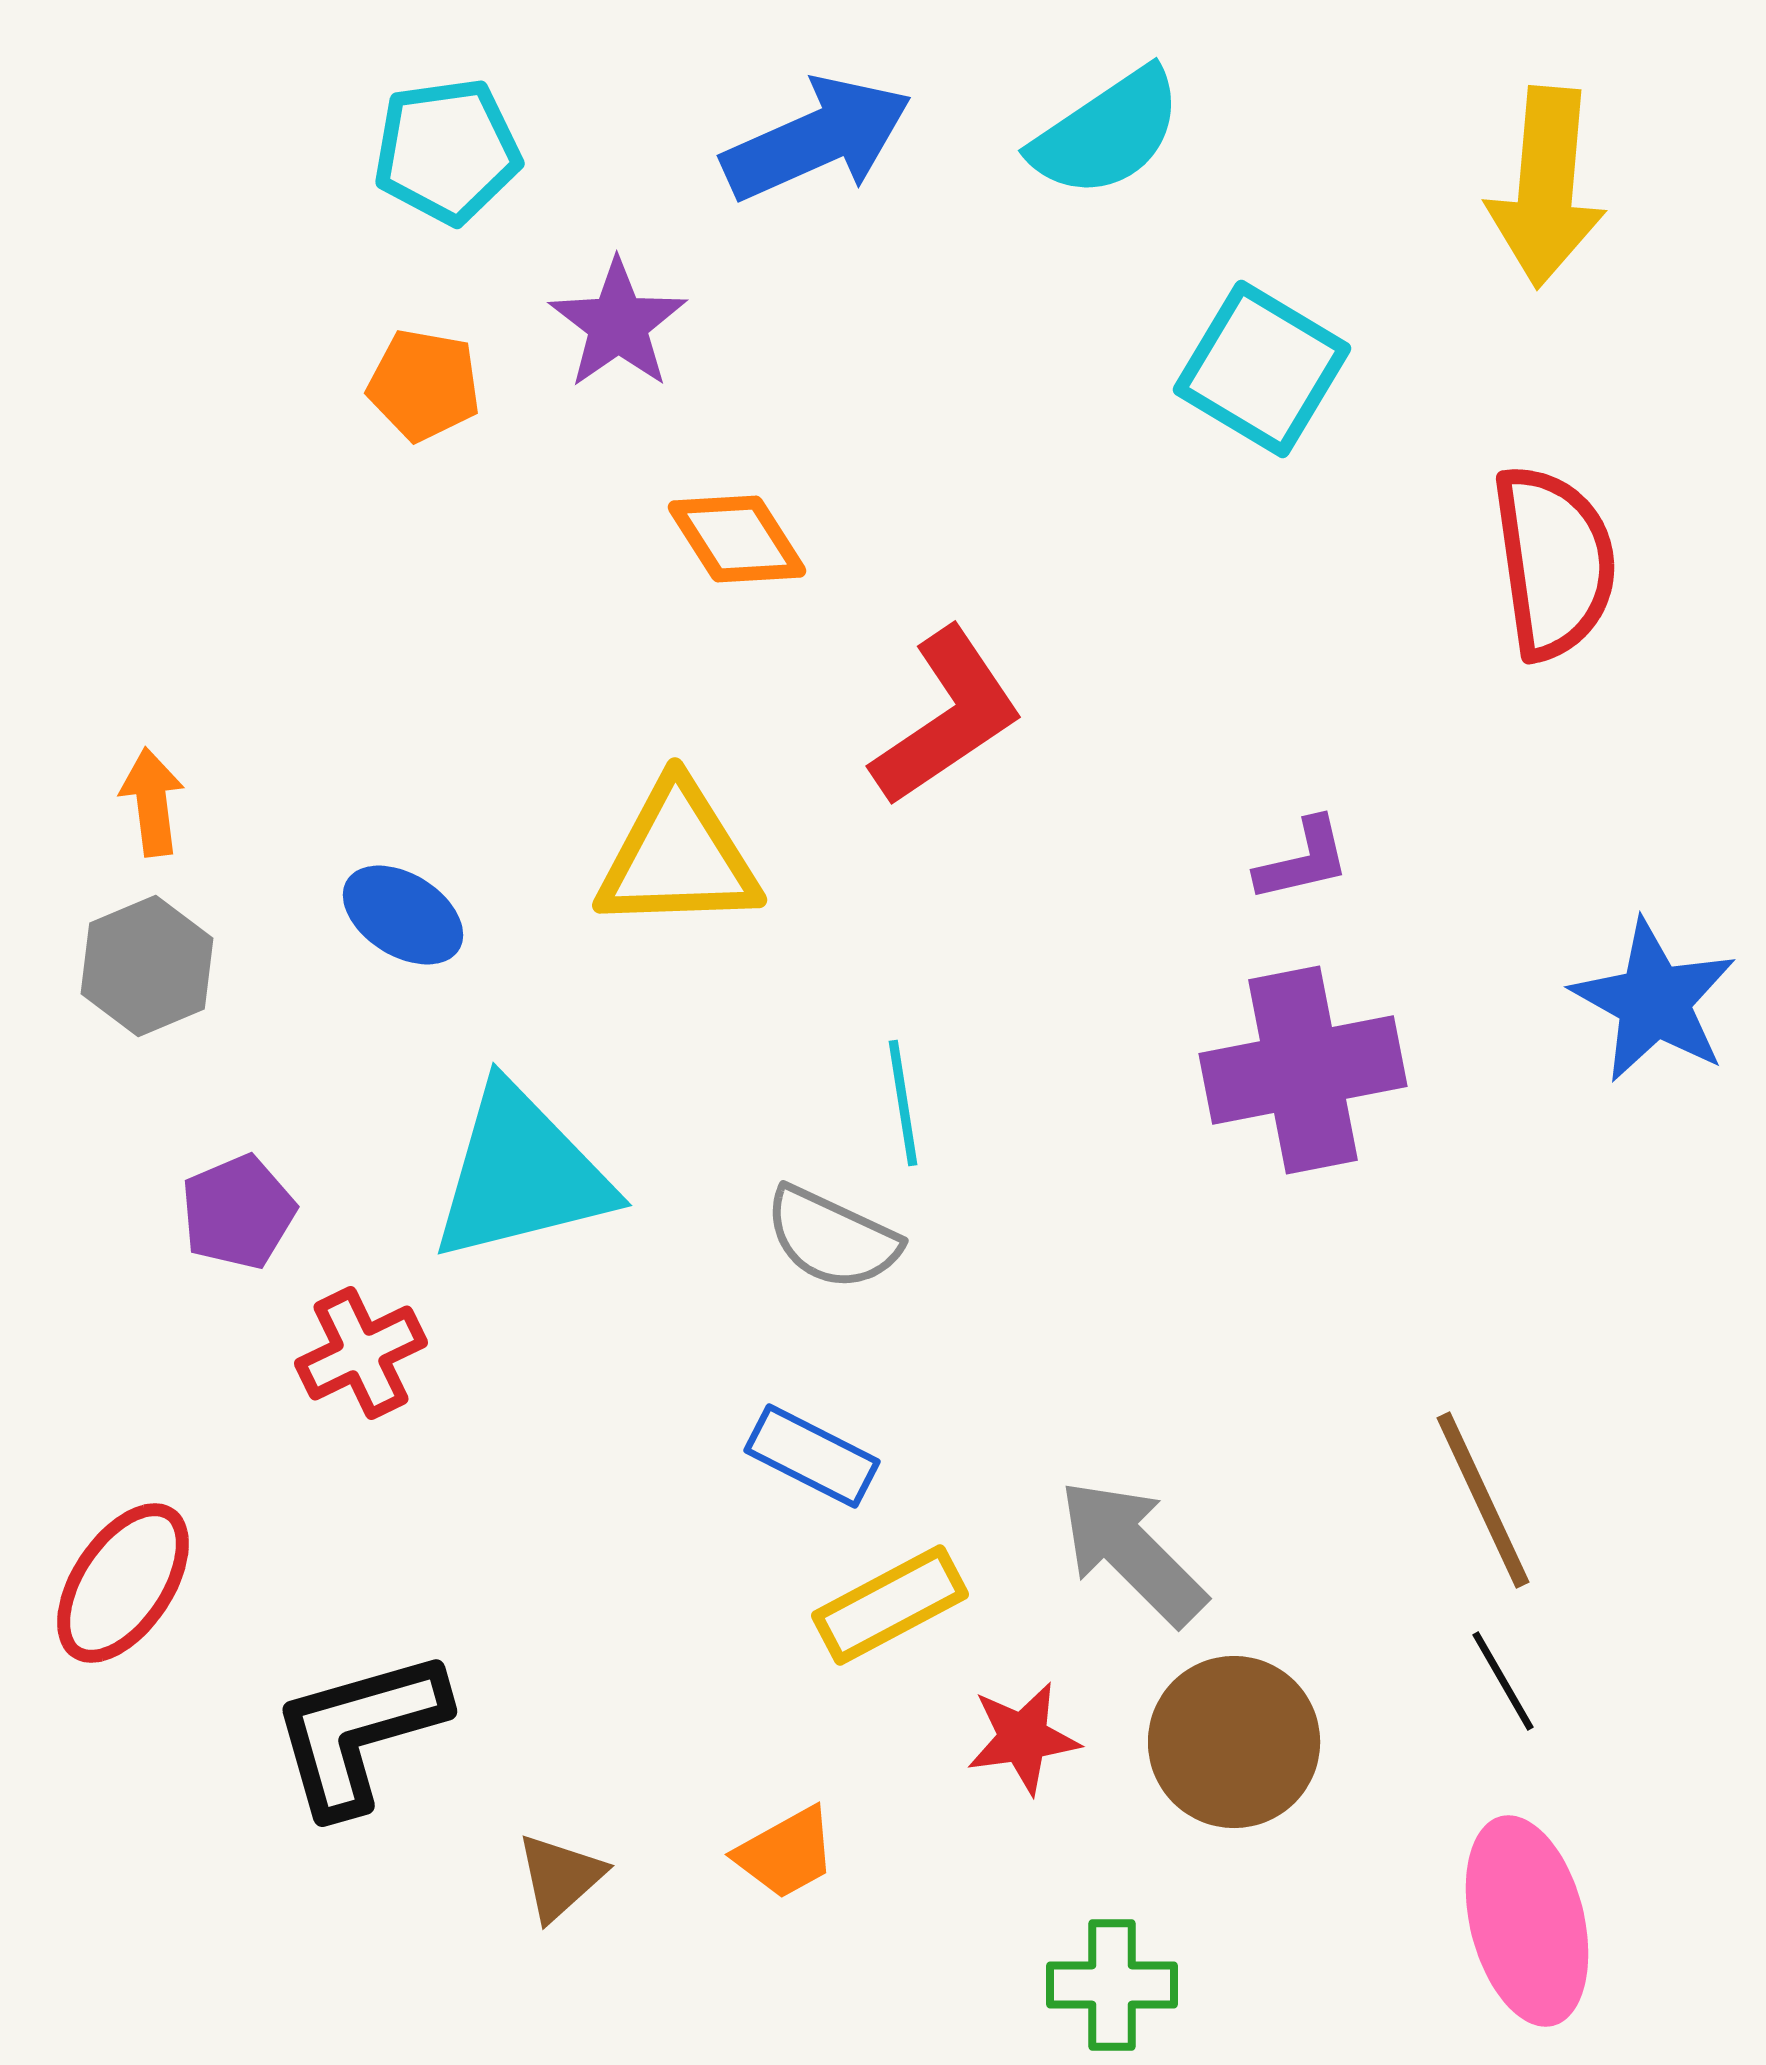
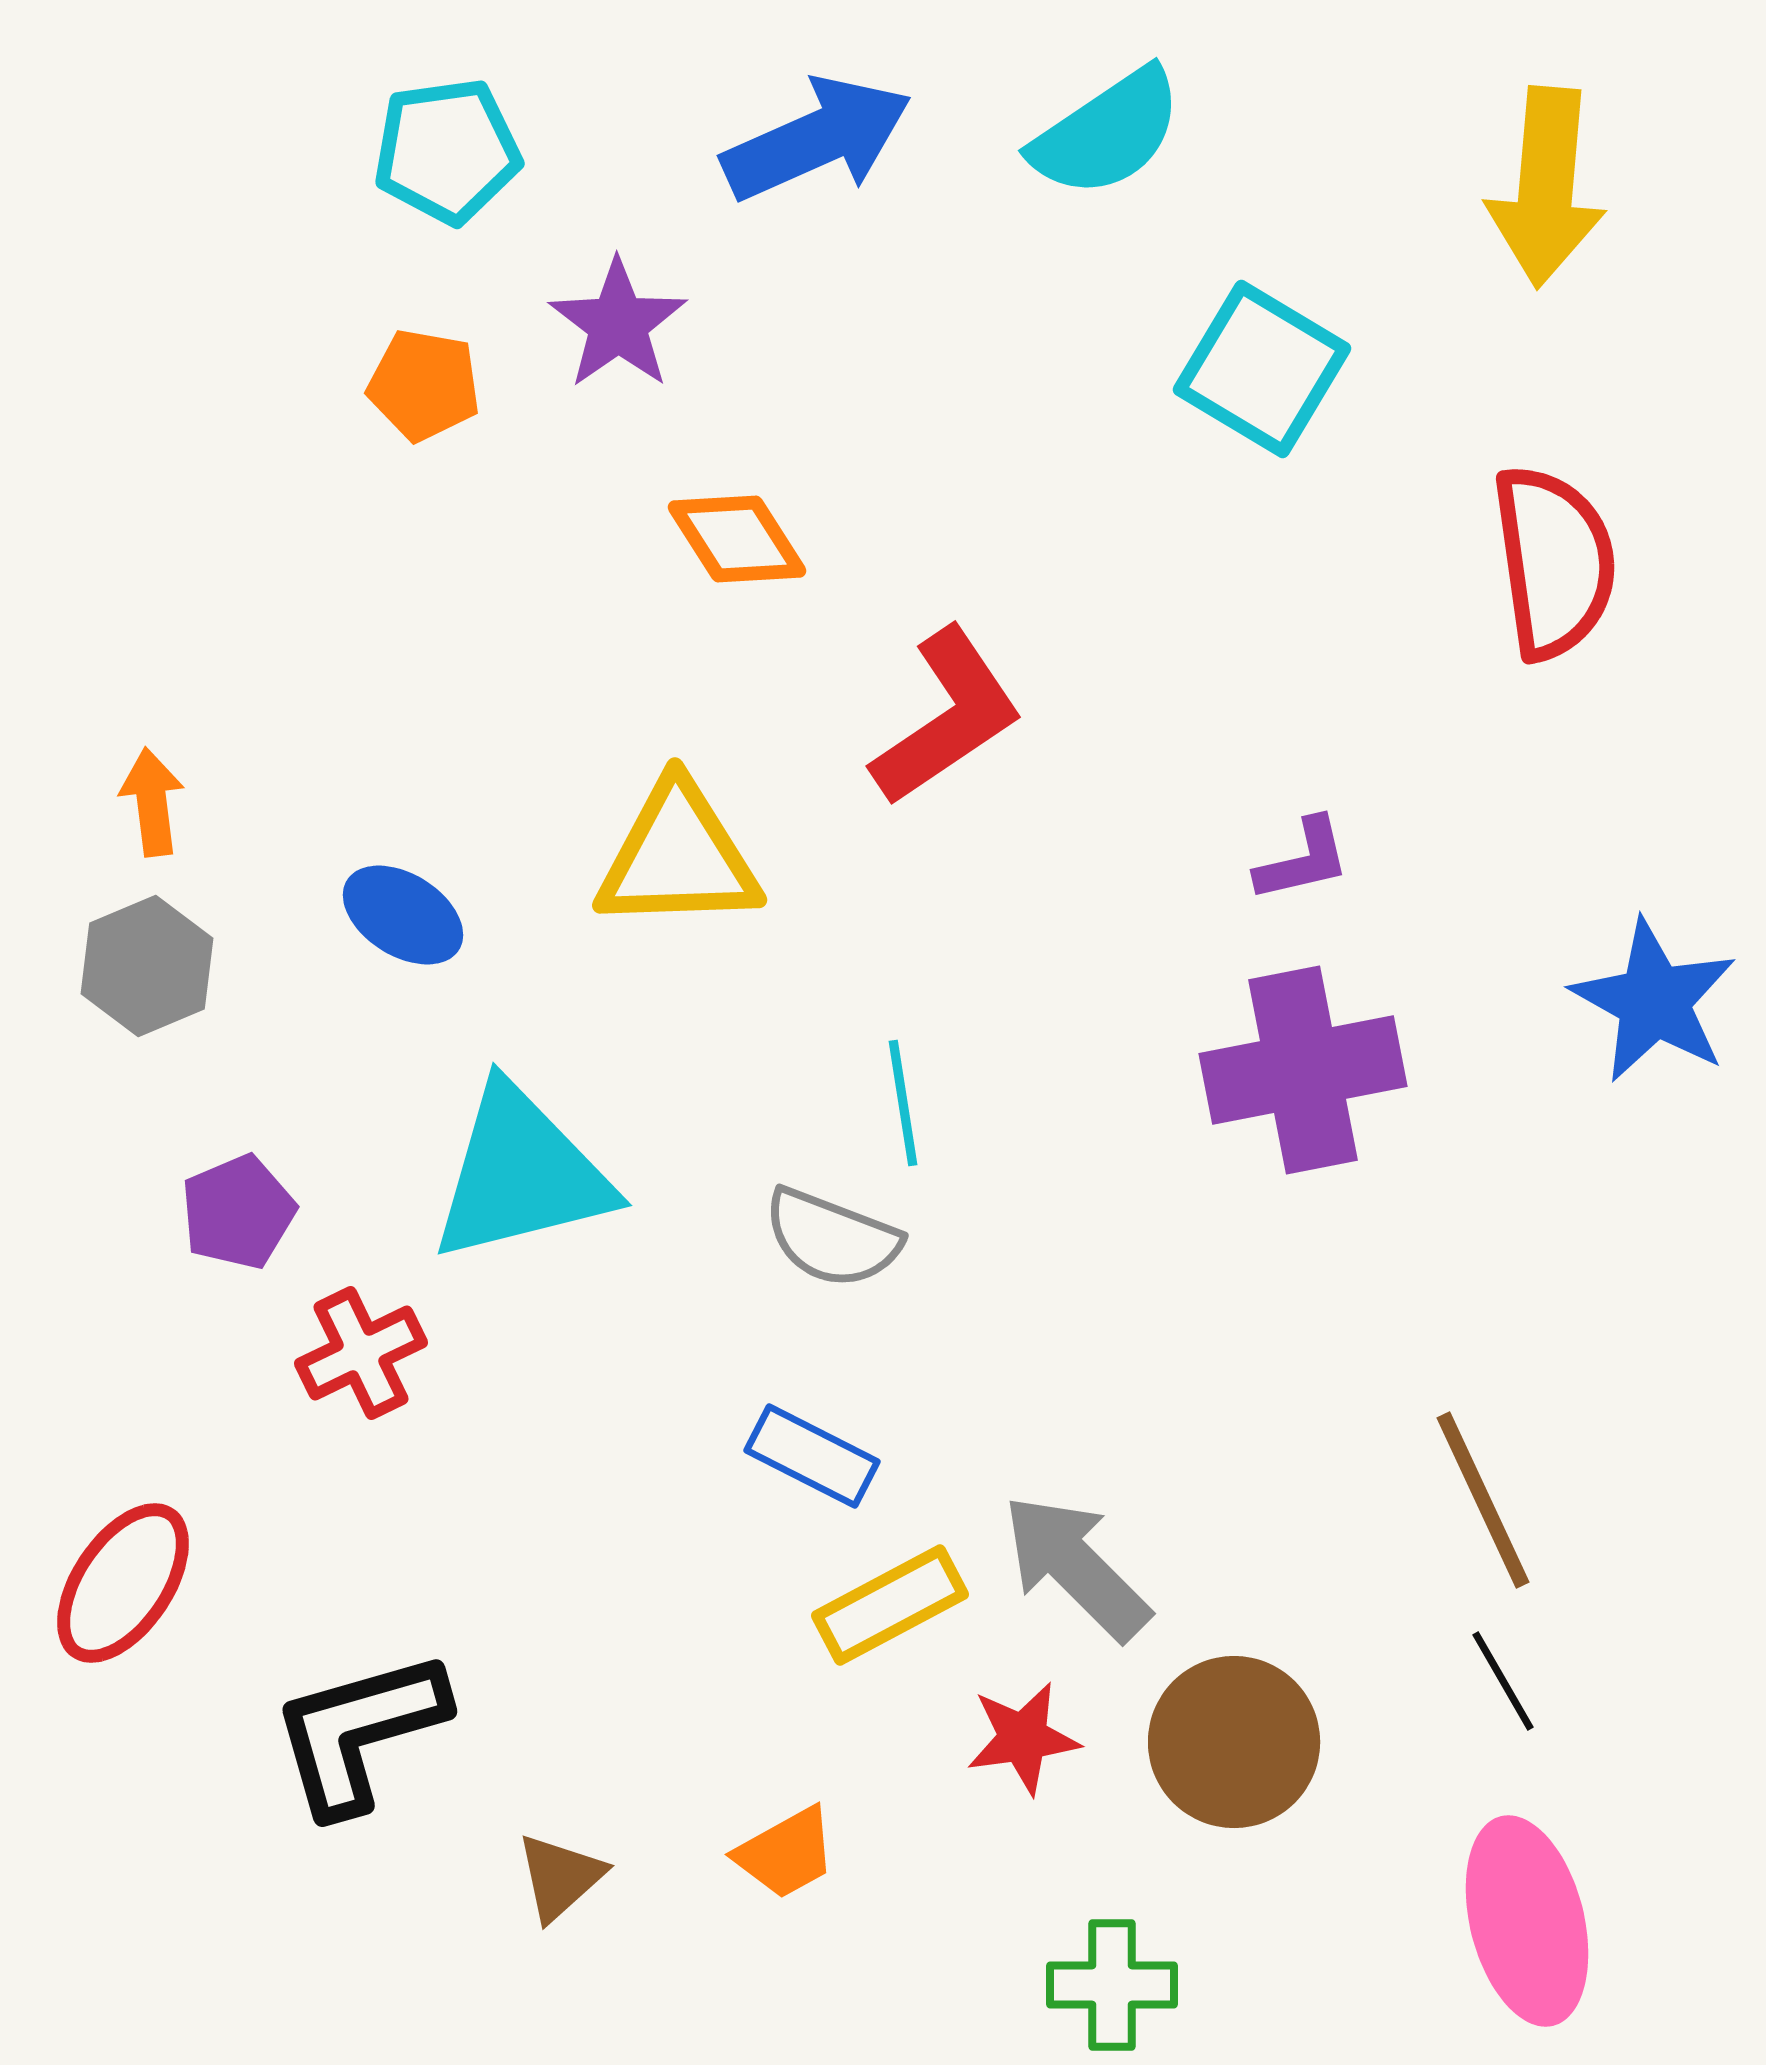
gray semicircle: rotated 4 degrees counterclockwise
gray arrow: moved 56 px left, 15 px down
